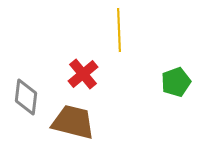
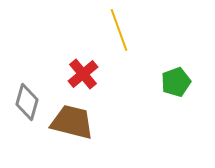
yellow line: rotated 18 degrees counterclockwise
gray diamond: moved 1 px right, 5 px down; rotated 9 degrees clockwise
brown trapezoid: moved 1 px left
